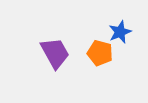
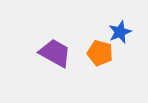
purple trapezoid: rotated 32 degrees counterclockwise
